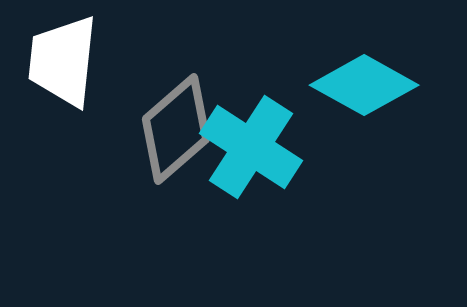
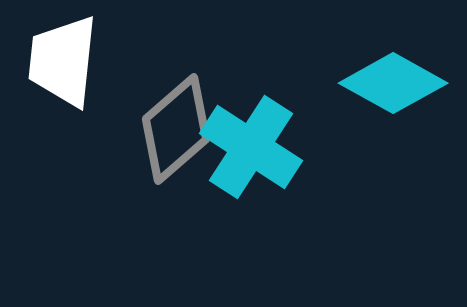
cyan diamond: moved 29 px right, 2 px up
